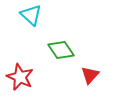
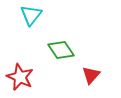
cyan triangle: rotated 25 degrees clockwise
red triangle: moved 1 px right
